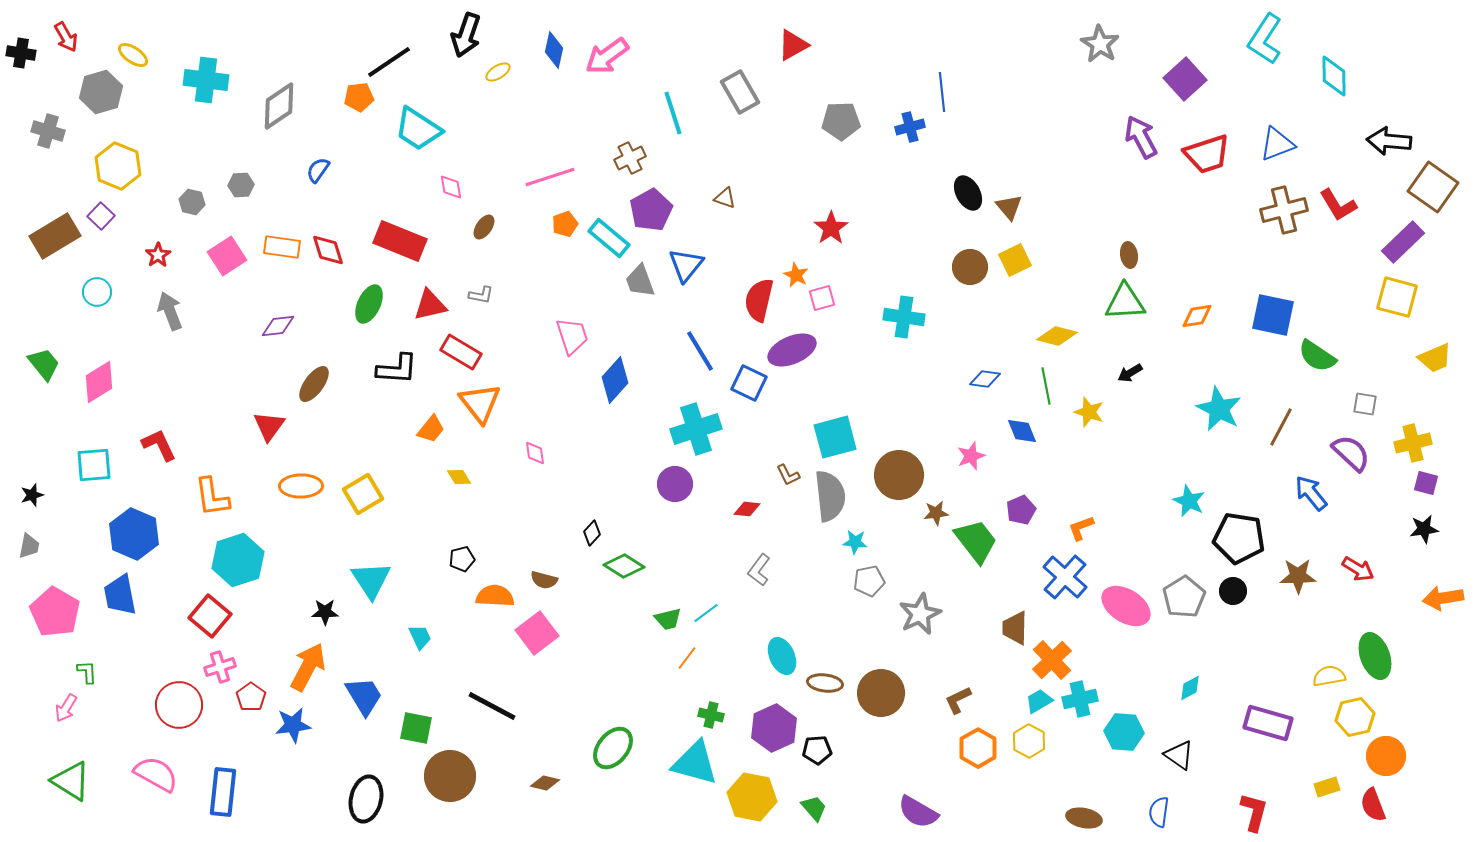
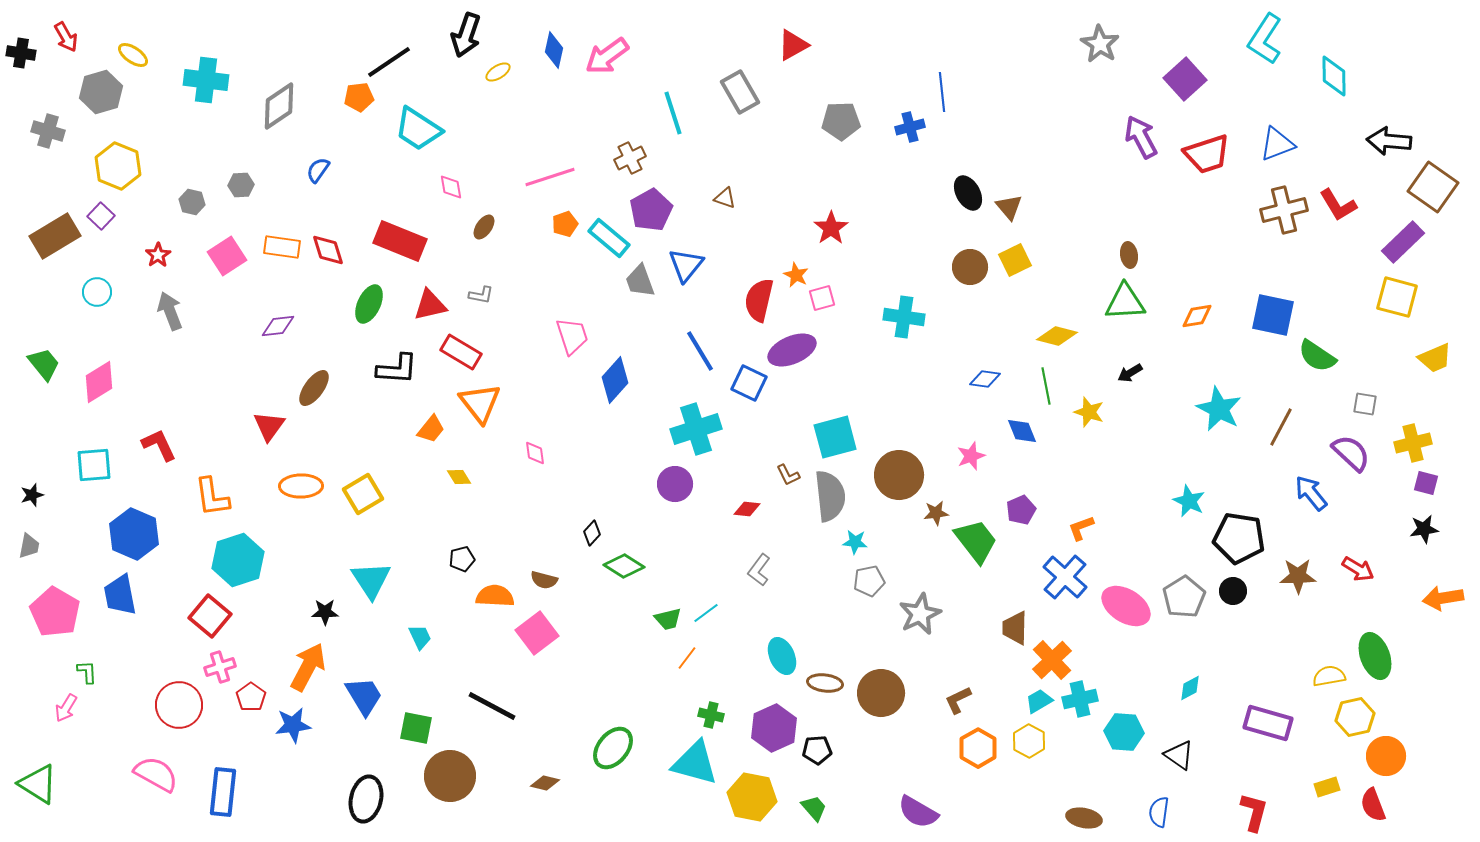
brown ellipse at (314, 384): moved 4 px down
green triangle at (71, 781): moved 33 px left, 3 px down
